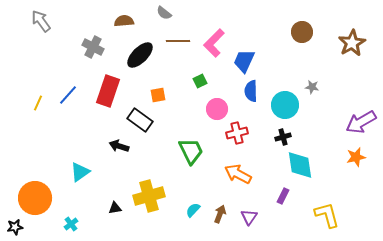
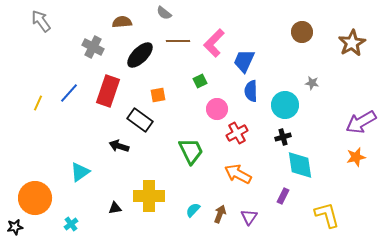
brown semicircle: moved 2 px left, 1 px down
gray star: moved 4 px up
blue line: moved 1 px right, 2 px up
red cross: rotated 15 degrees counterclockwise
yellow cross: rotated 16 degrees clockwise
